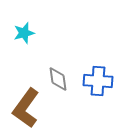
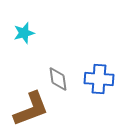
blue cross: moved 1 px right, 2 px up
brown L-shape: moved 5 px right, 1 px down; rotated 147 degrees counterclockwise
